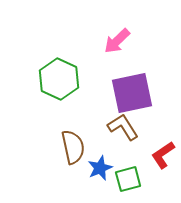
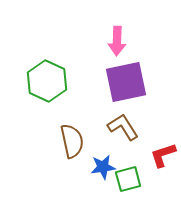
pink arrow: rotated 44 degrees counterclockwise
green hexagon: moved 12 px left, 2 px down
purple square: moved 6 px left, 11 px up
brown semicircle: moved 1 px left, 6 px up
red L-shape: rotated 16 degrees clockwise
blue star: moved 3 px right, 1 px up; rotated 15 degrees clockwise
